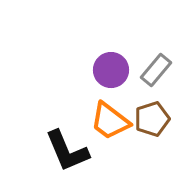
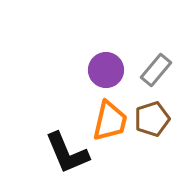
purple circle: moved 5 px left
orange trapezoid: rotated 114 degrees counterclockwise
black L-shape: moved 2 px down
